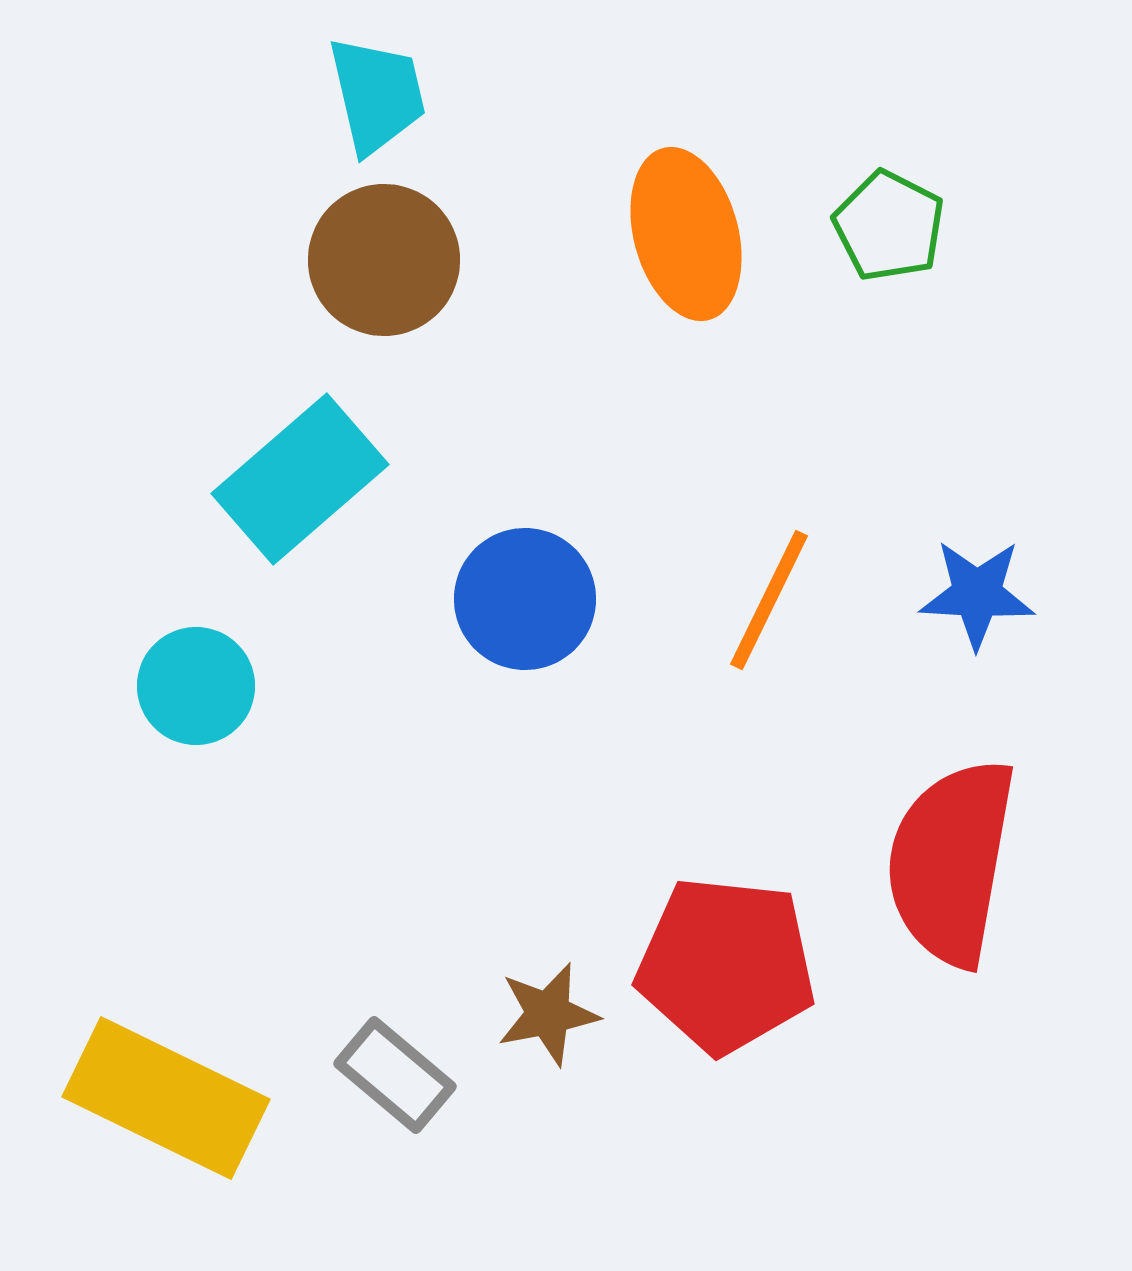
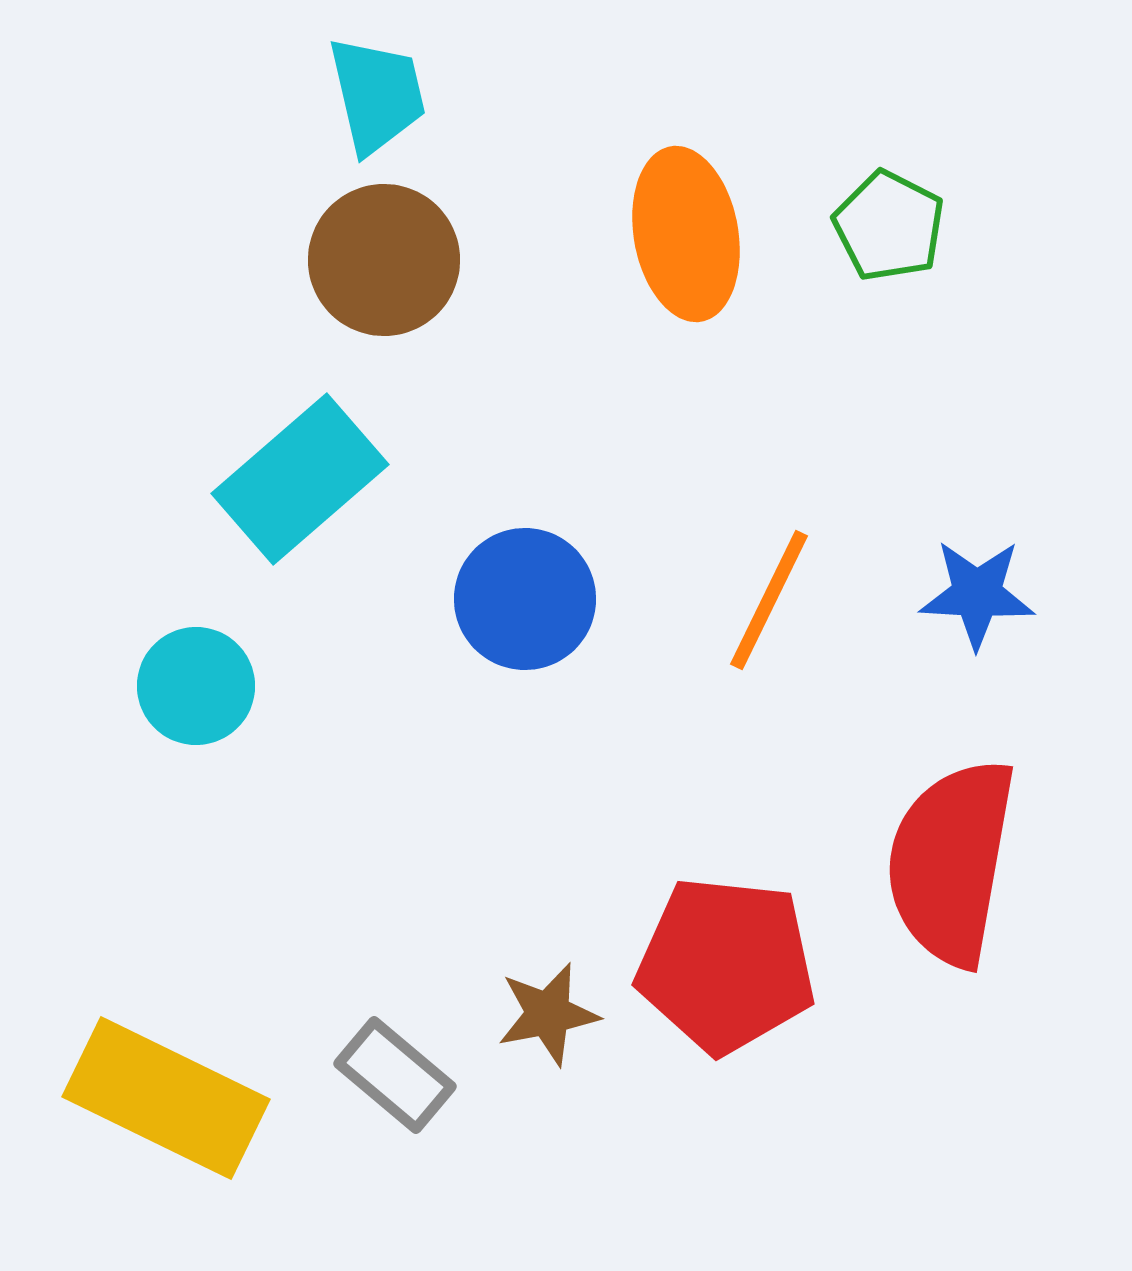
orange ellipse: rotated 5 degrees clockwise
